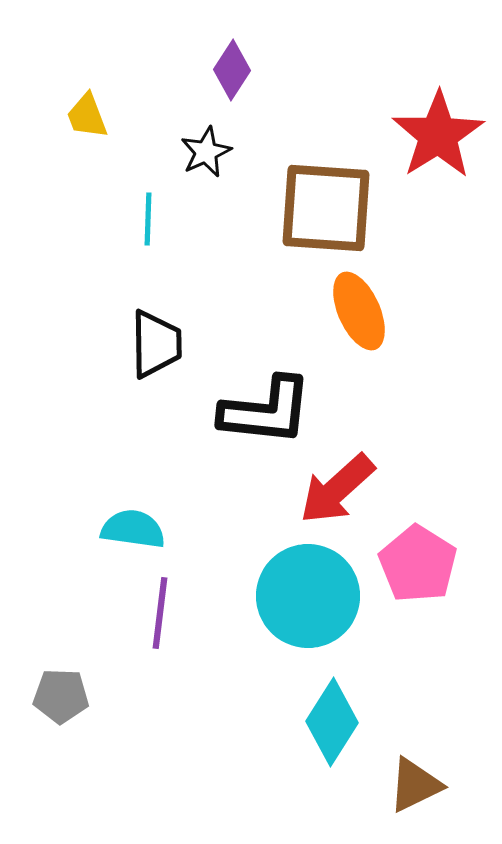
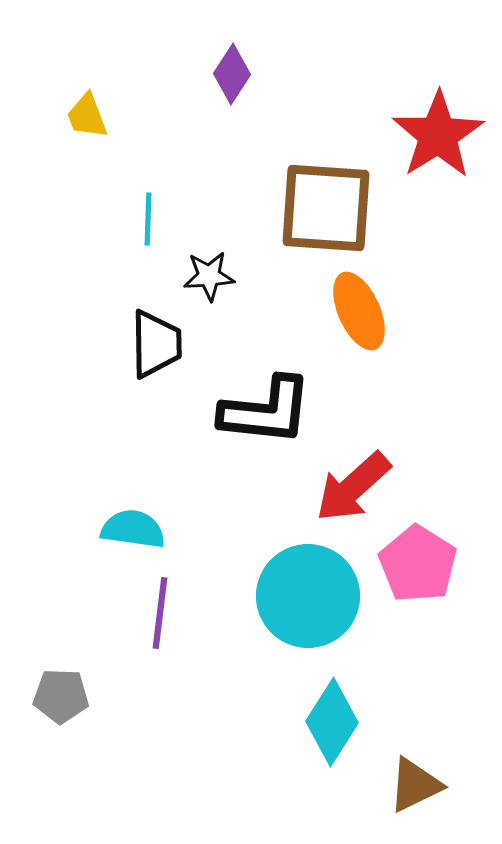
purple diamond: moved 4 px down
black star: moved 3 px right, 124 px down; rotated 21 degrees clockwise
red arrow: moved 16 px right, 2 px up
